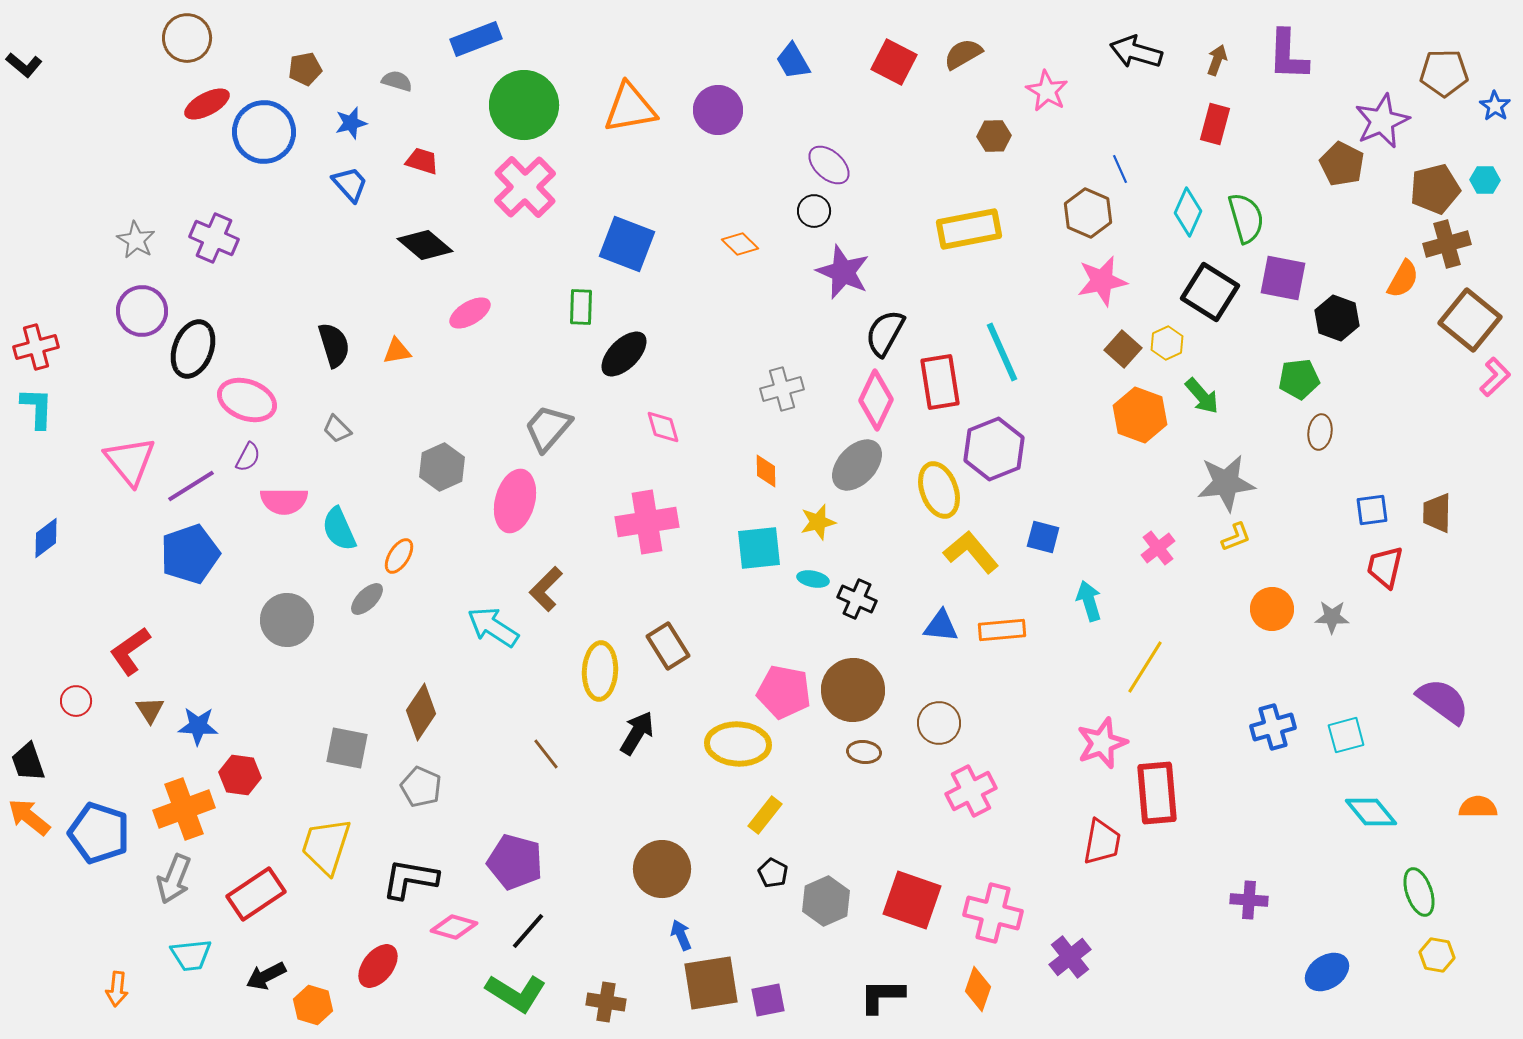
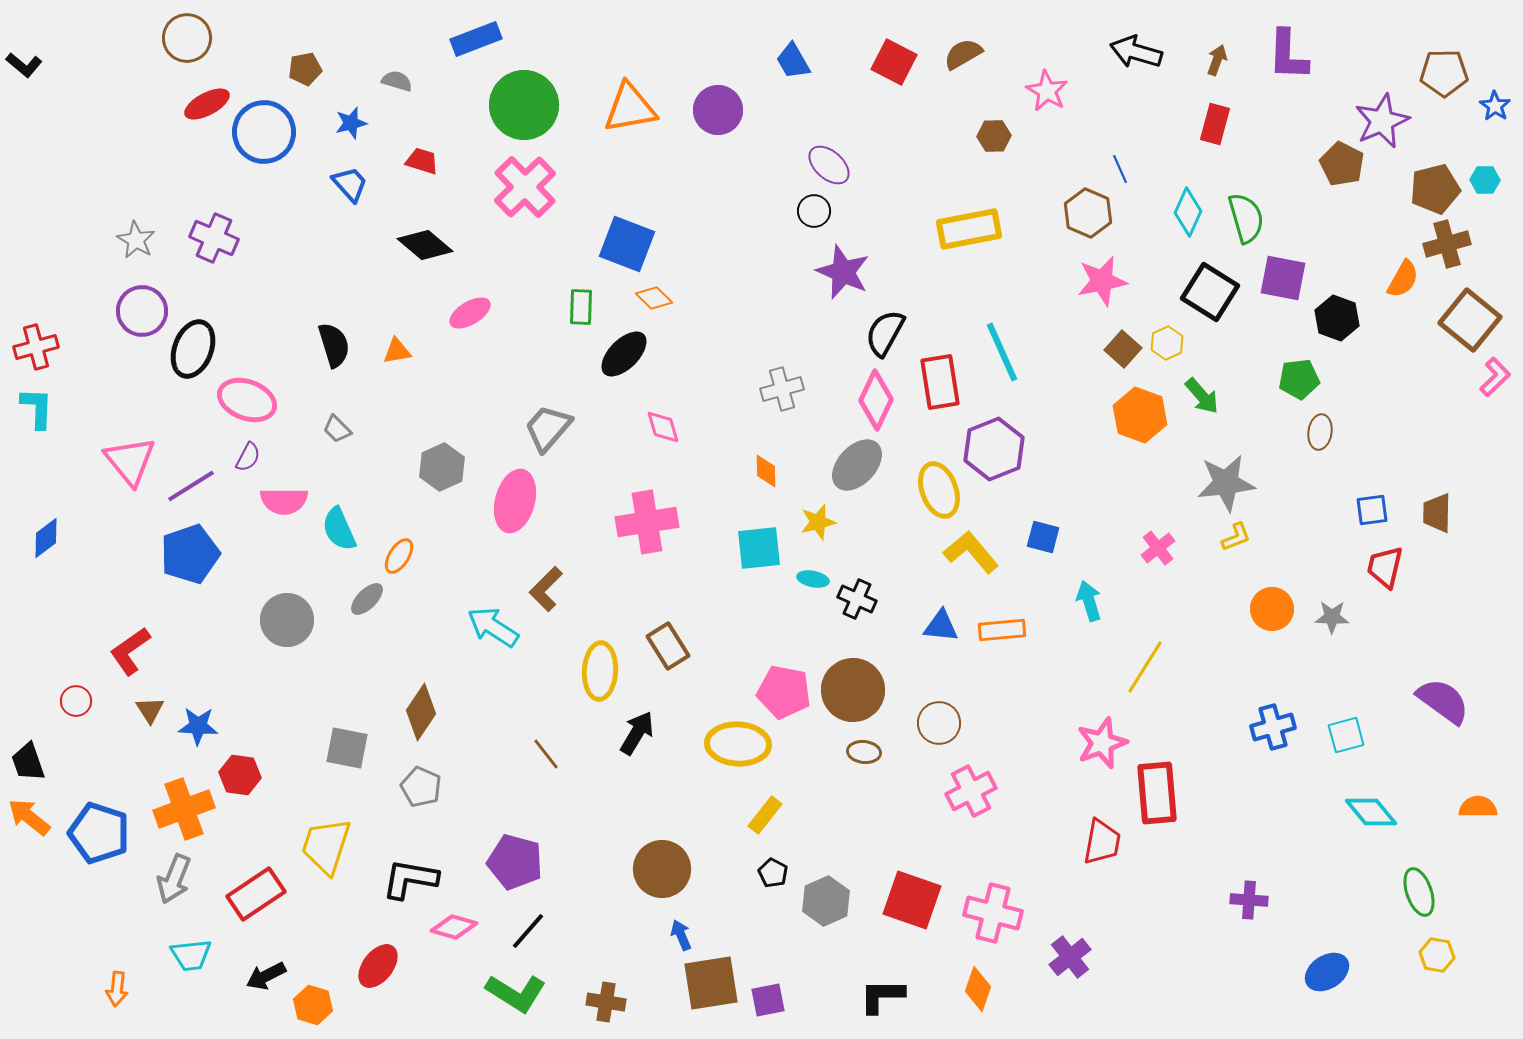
orange diamond at (740, 244): moved 86 px left, 54 px down
